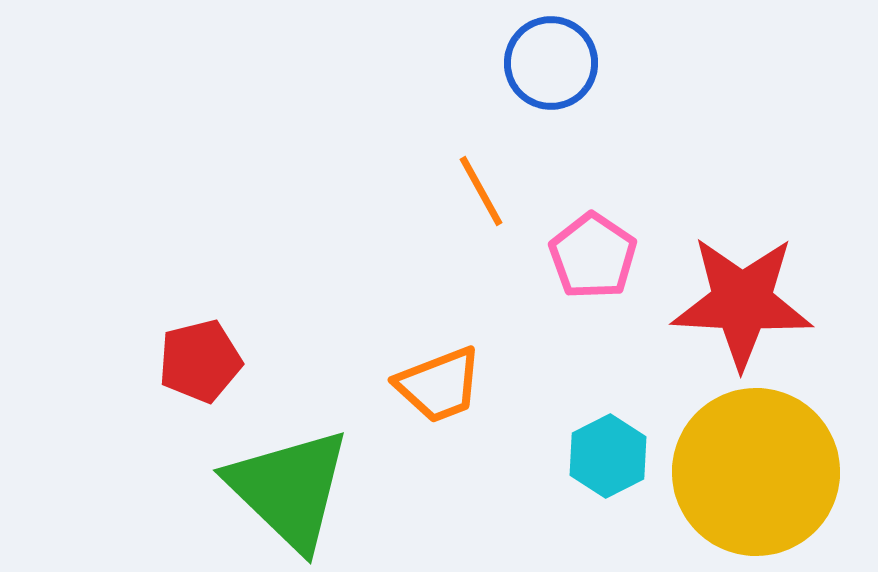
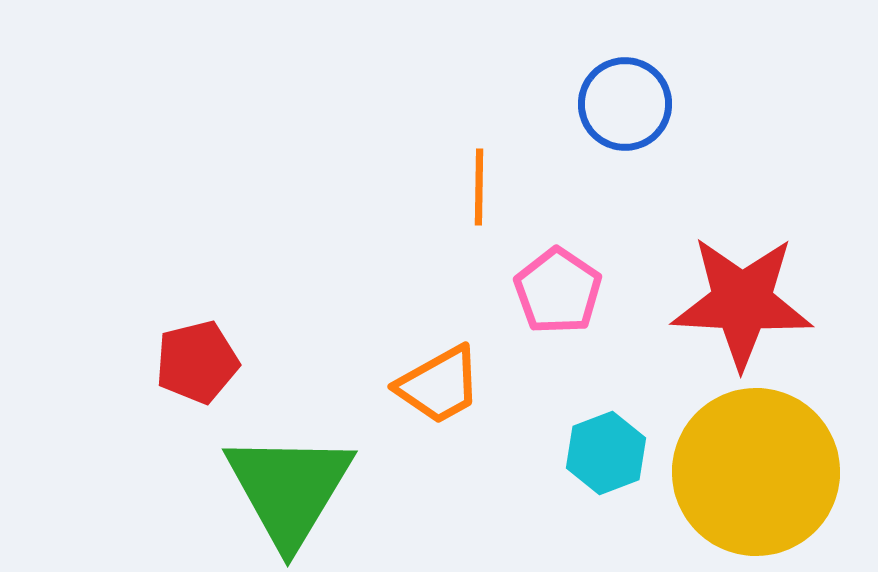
blue circle: moved 74 px right, 41 px down
orange line: moved 2 px left, 4 px up; rotated 30 degrees clockwise
pink pentagon: moved 35 px left, 35 px down
red pentagon: moved 3 px left, 1 px down
orange trapezoid: rotated 8 degrees counterclockwise
cyan hexagon: moved 2 px left, 3 px up; rotated 6 degrees clockwise
green triangle: rotated 17 degrees clockwise
